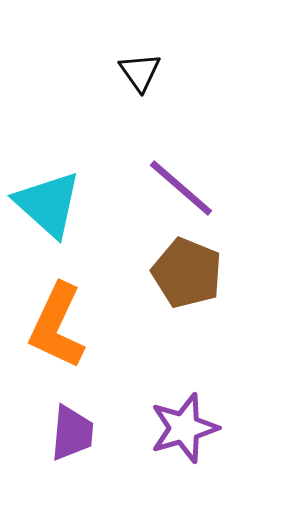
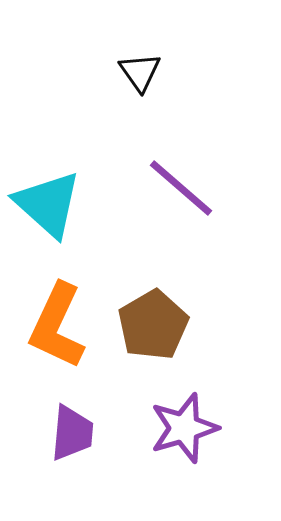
brown pentagon: moved 34 px left, 52 px down; rotated 20 degrees clockwise
